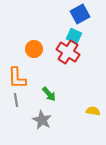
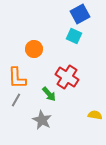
red cross: moved 1 px left, 25 px down
gray line: rotated 40 degrees clockwise
yellow semicircle: moved 2 px right, 4 px down
